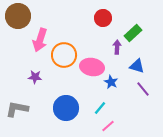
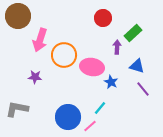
blue circle: moved 2 px right, 9 px down
pink line: moved 18 px left
